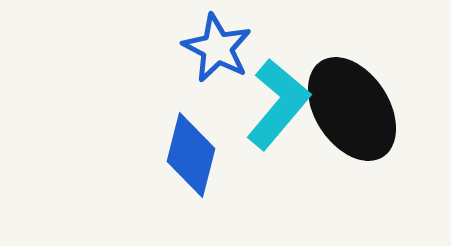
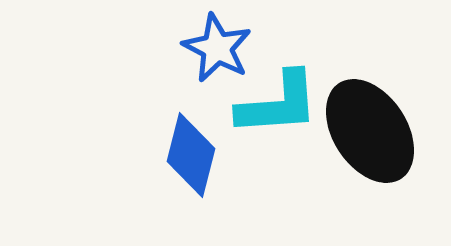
cyan L-shape: rotated 46 degrees clockwise
black ellipse: moved 18 px right, 22 px down
